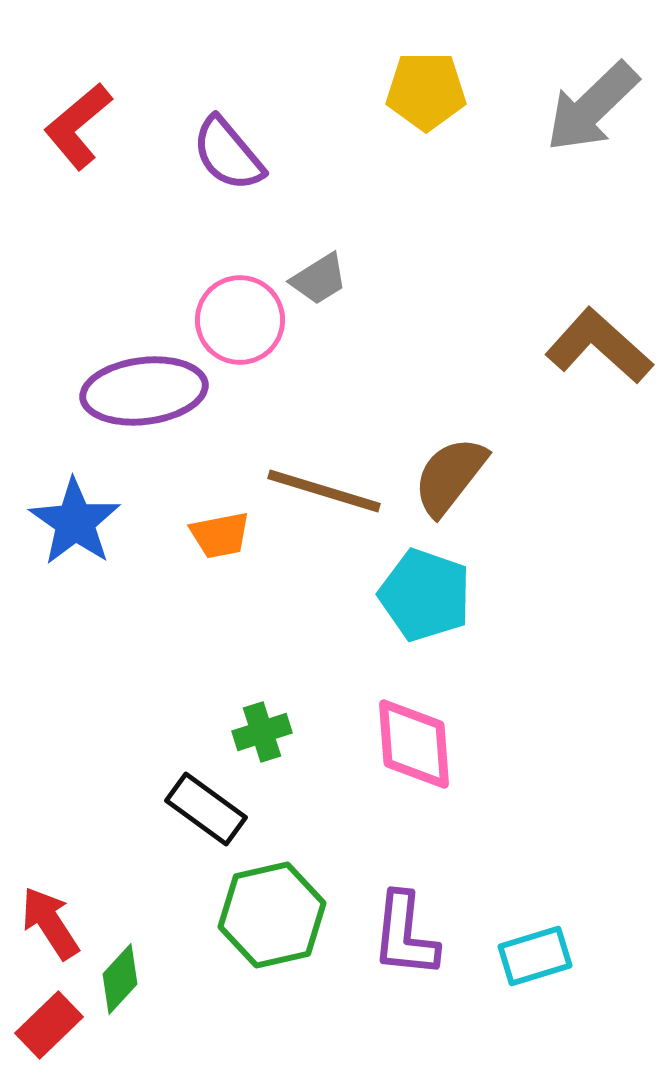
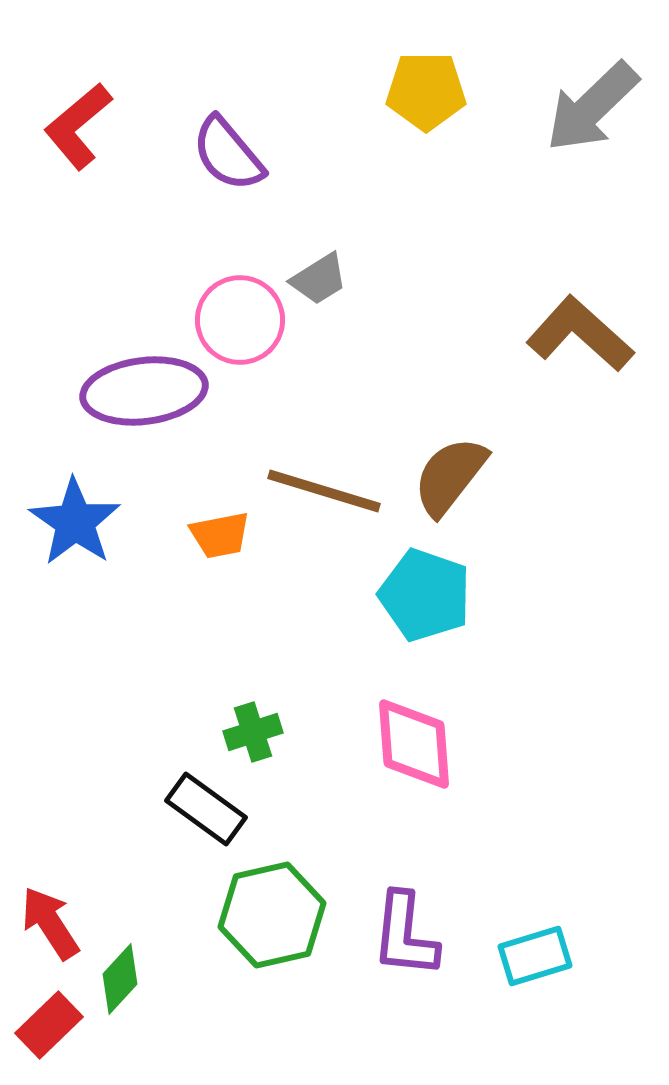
brown L-shape: moved 19 px left, 12 px up
green cross: moved 9 px left
